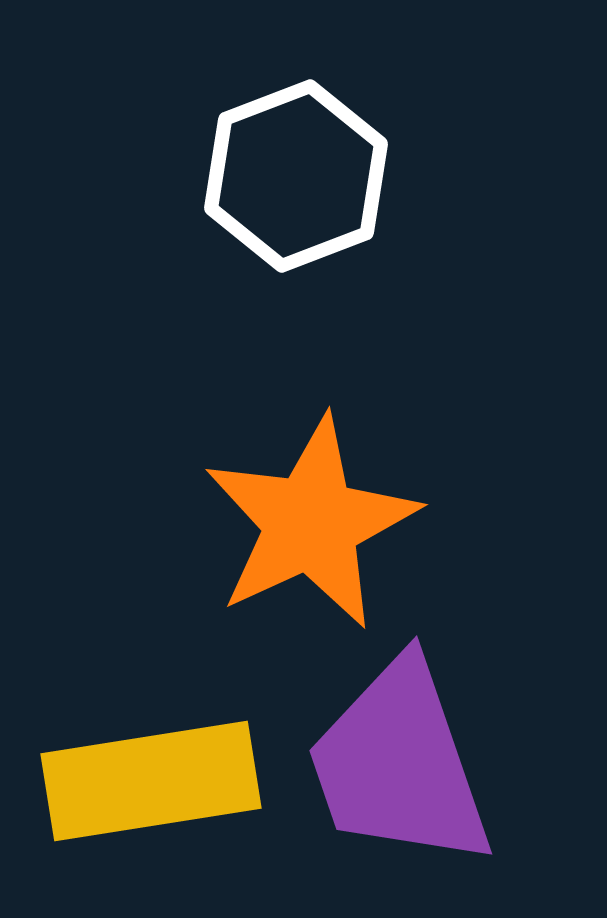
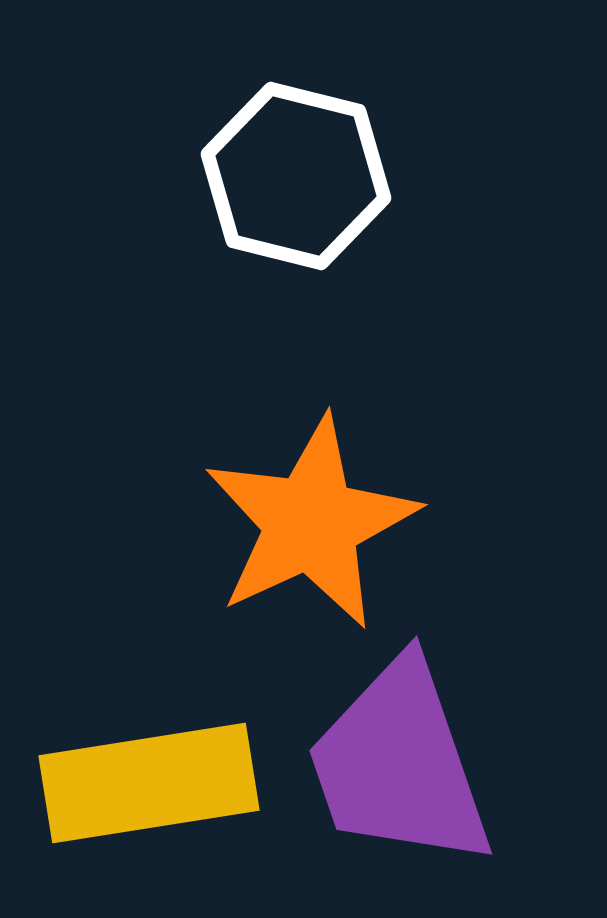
white hexagon: rotated 25 degrees counterclockwise
yellow rectangle: moved 2 px left, 2 px down
